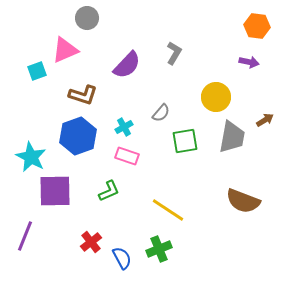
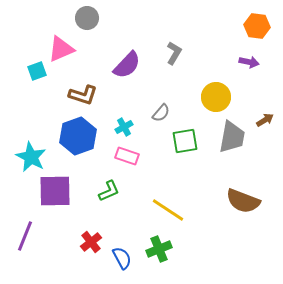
pink triangle: moved 4 px left, 1 px up
